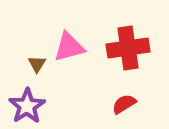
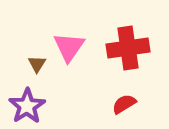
pink triangle: rotated 40 degrees counterclockwise
